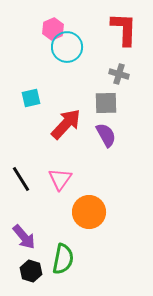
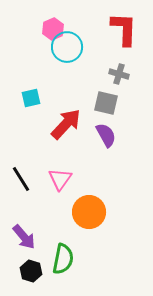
gray square: rotated 15 degrees clockwise
